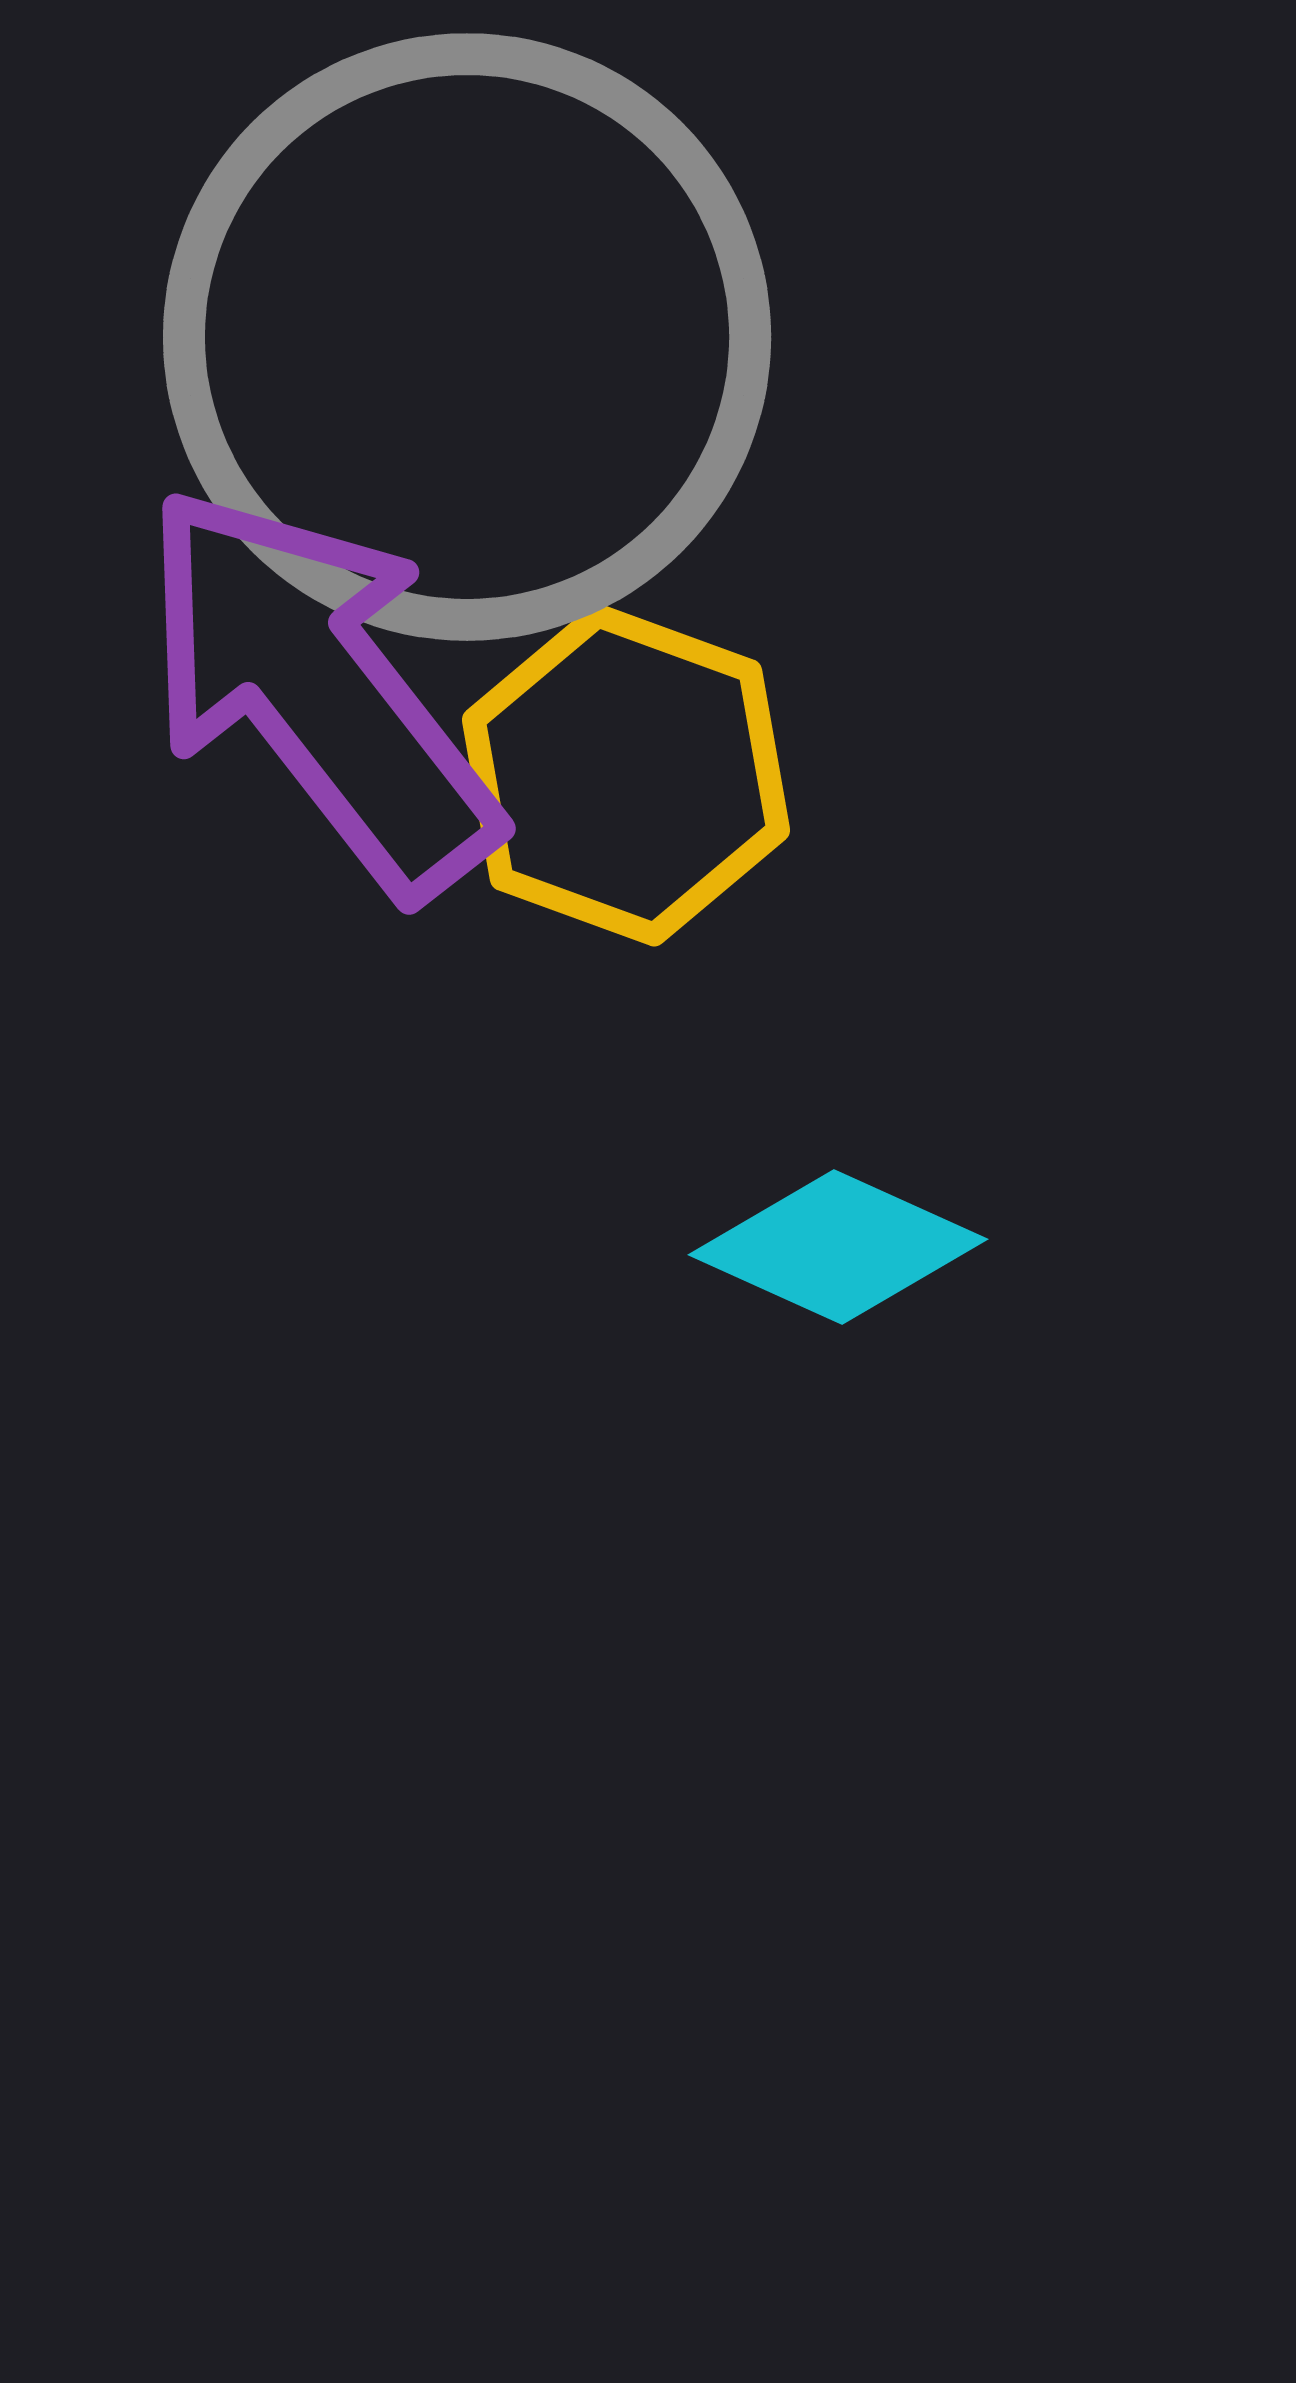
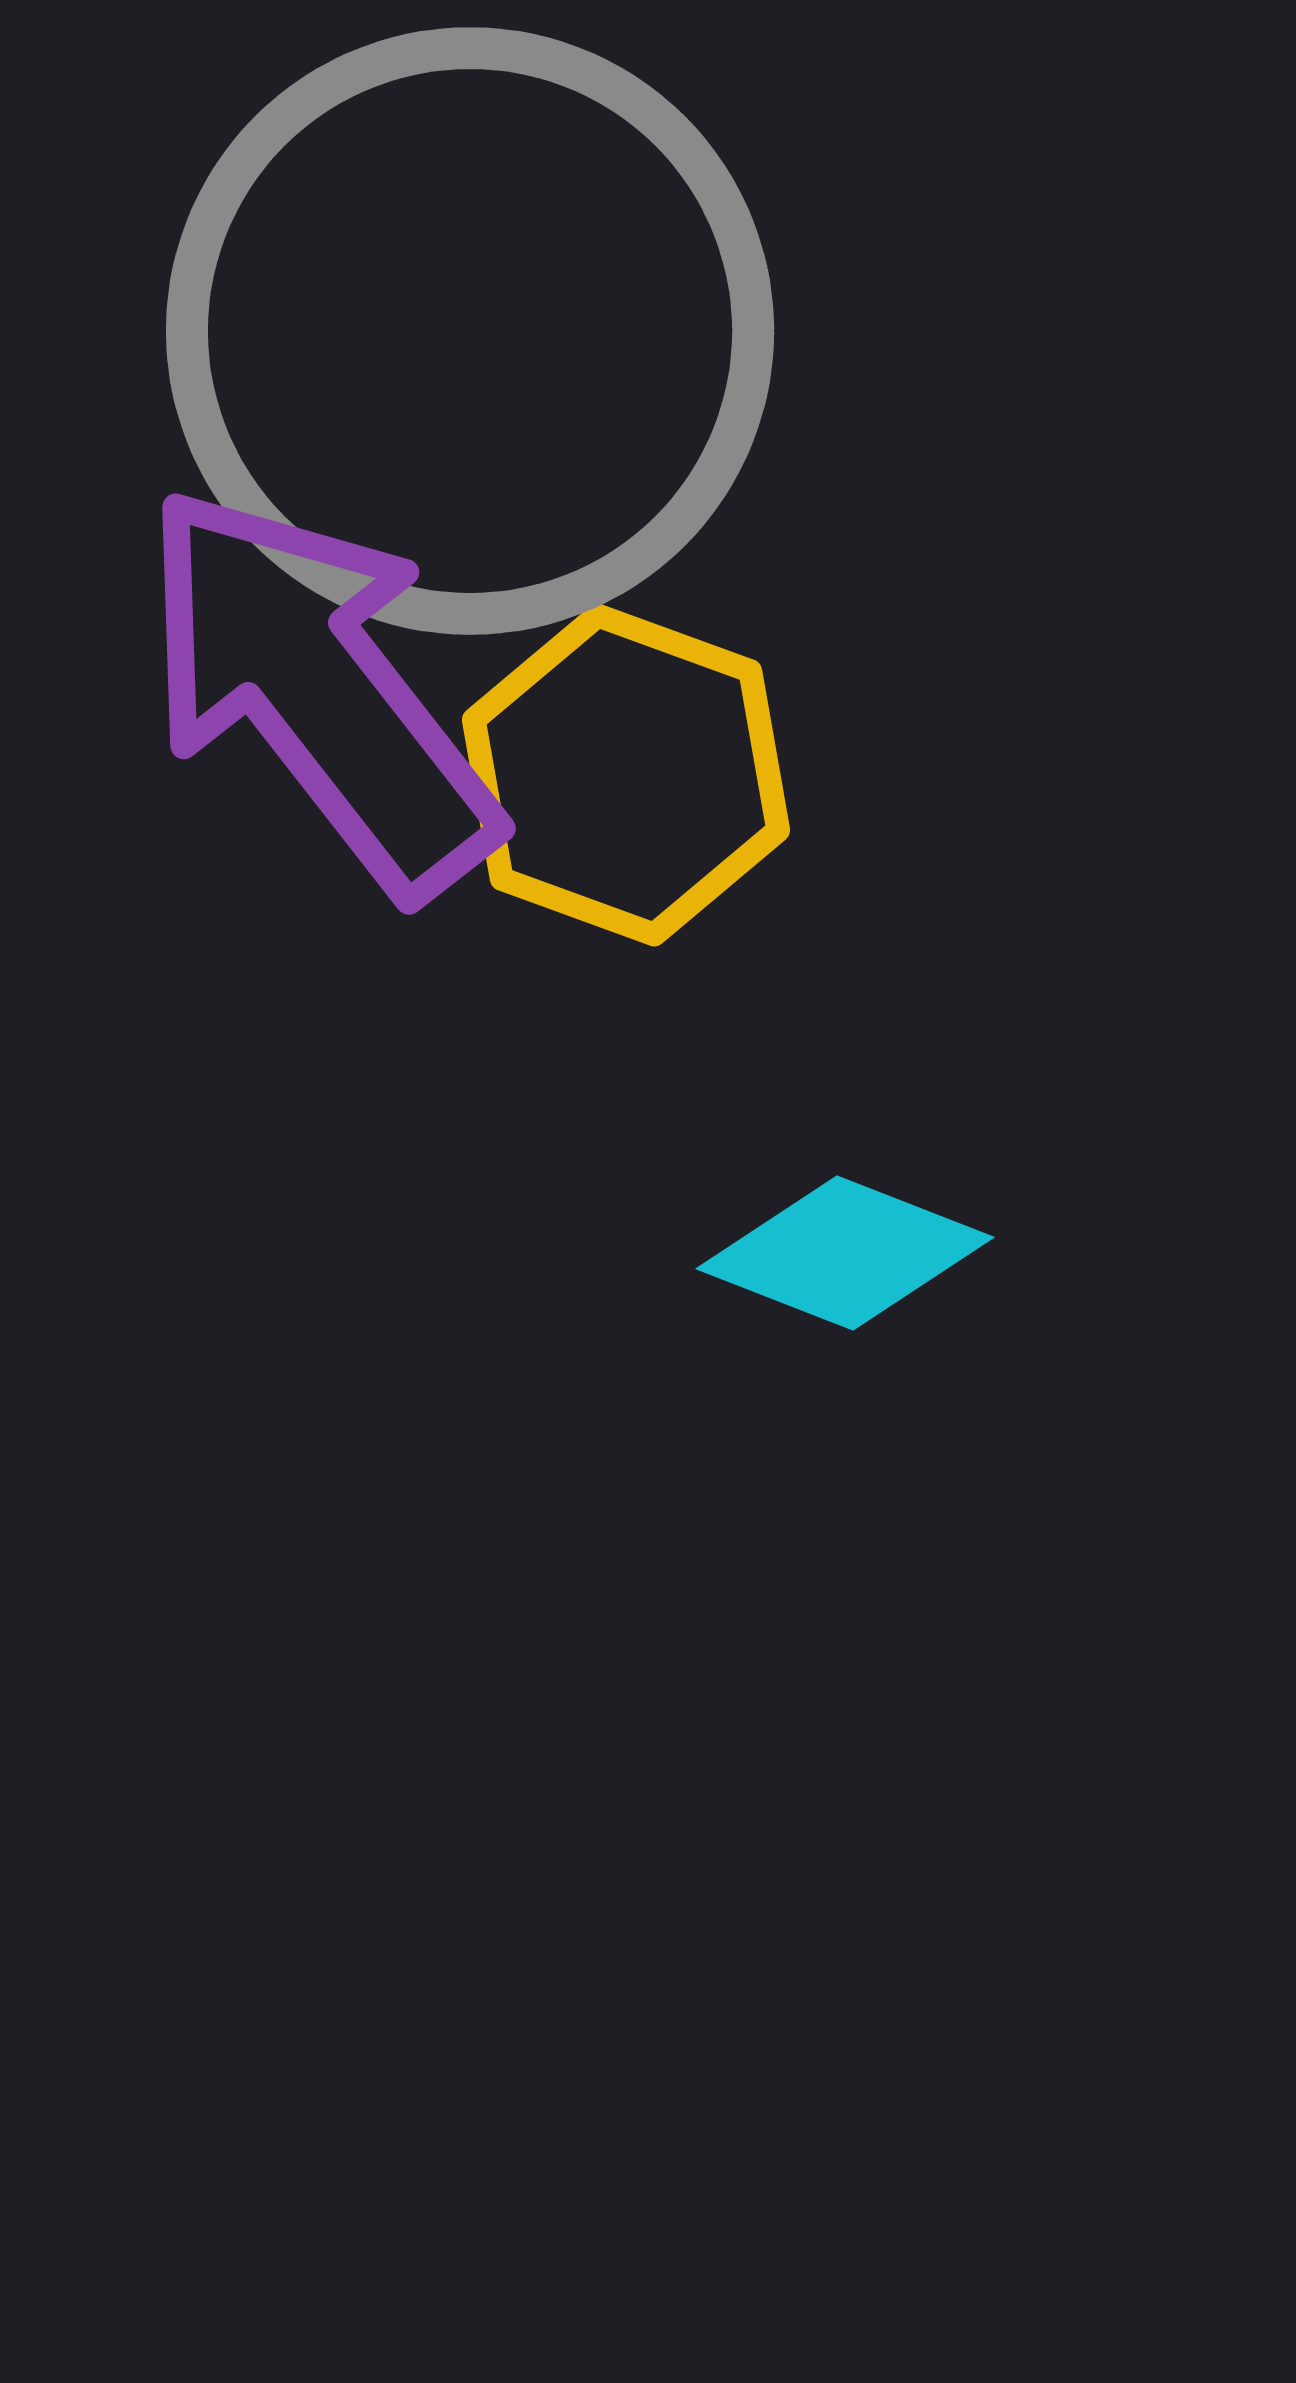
gray circle: moved 3 px right, 6 px up
cyan diamond: moved 7 px right, 6 px down; rotated 3 degrees counterclockwise
